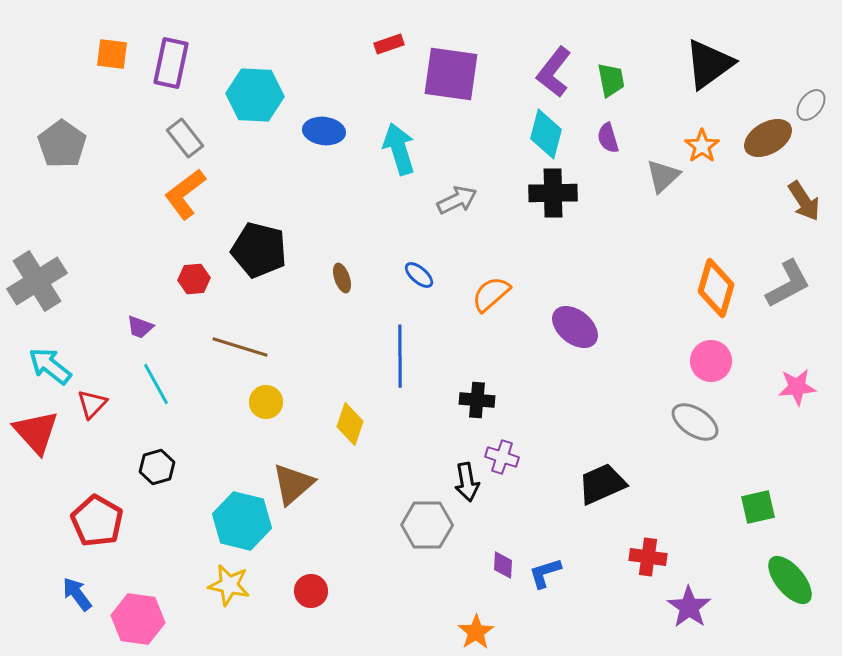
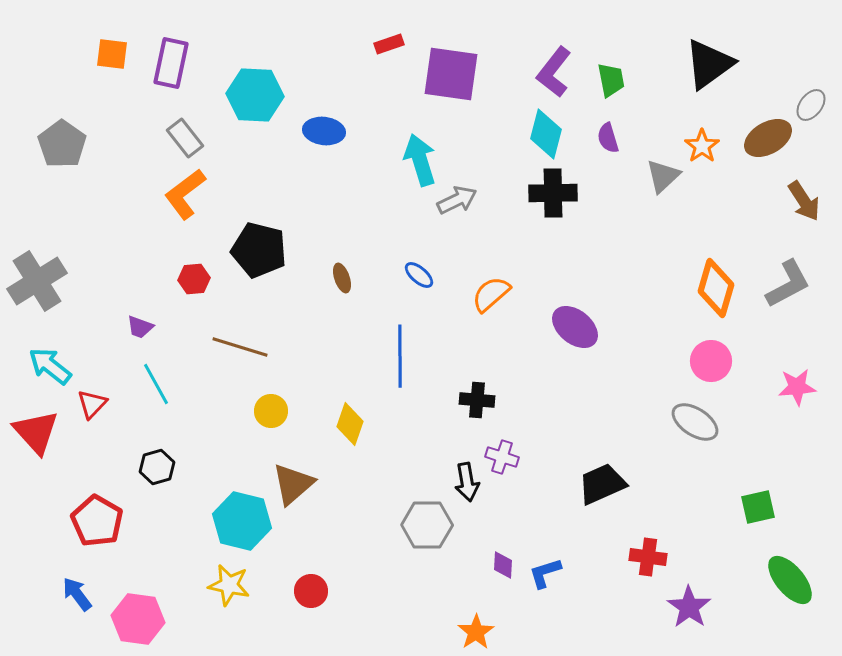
cyan arrow at (399, 149): moved 21 px right, 11 px down
yellow circle at (266, 402): moved 5 px right, 9 px down
